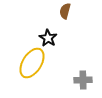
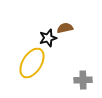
brown semicircle: moved 17 px down; rotated 63 degrees clockwise
black star: rotated 24 degrees clockwise
